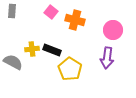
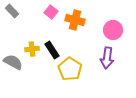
gray rectangle: rotated 48 degrees counterclockwise
black rectangle: rotated 36 degrees clockwise
